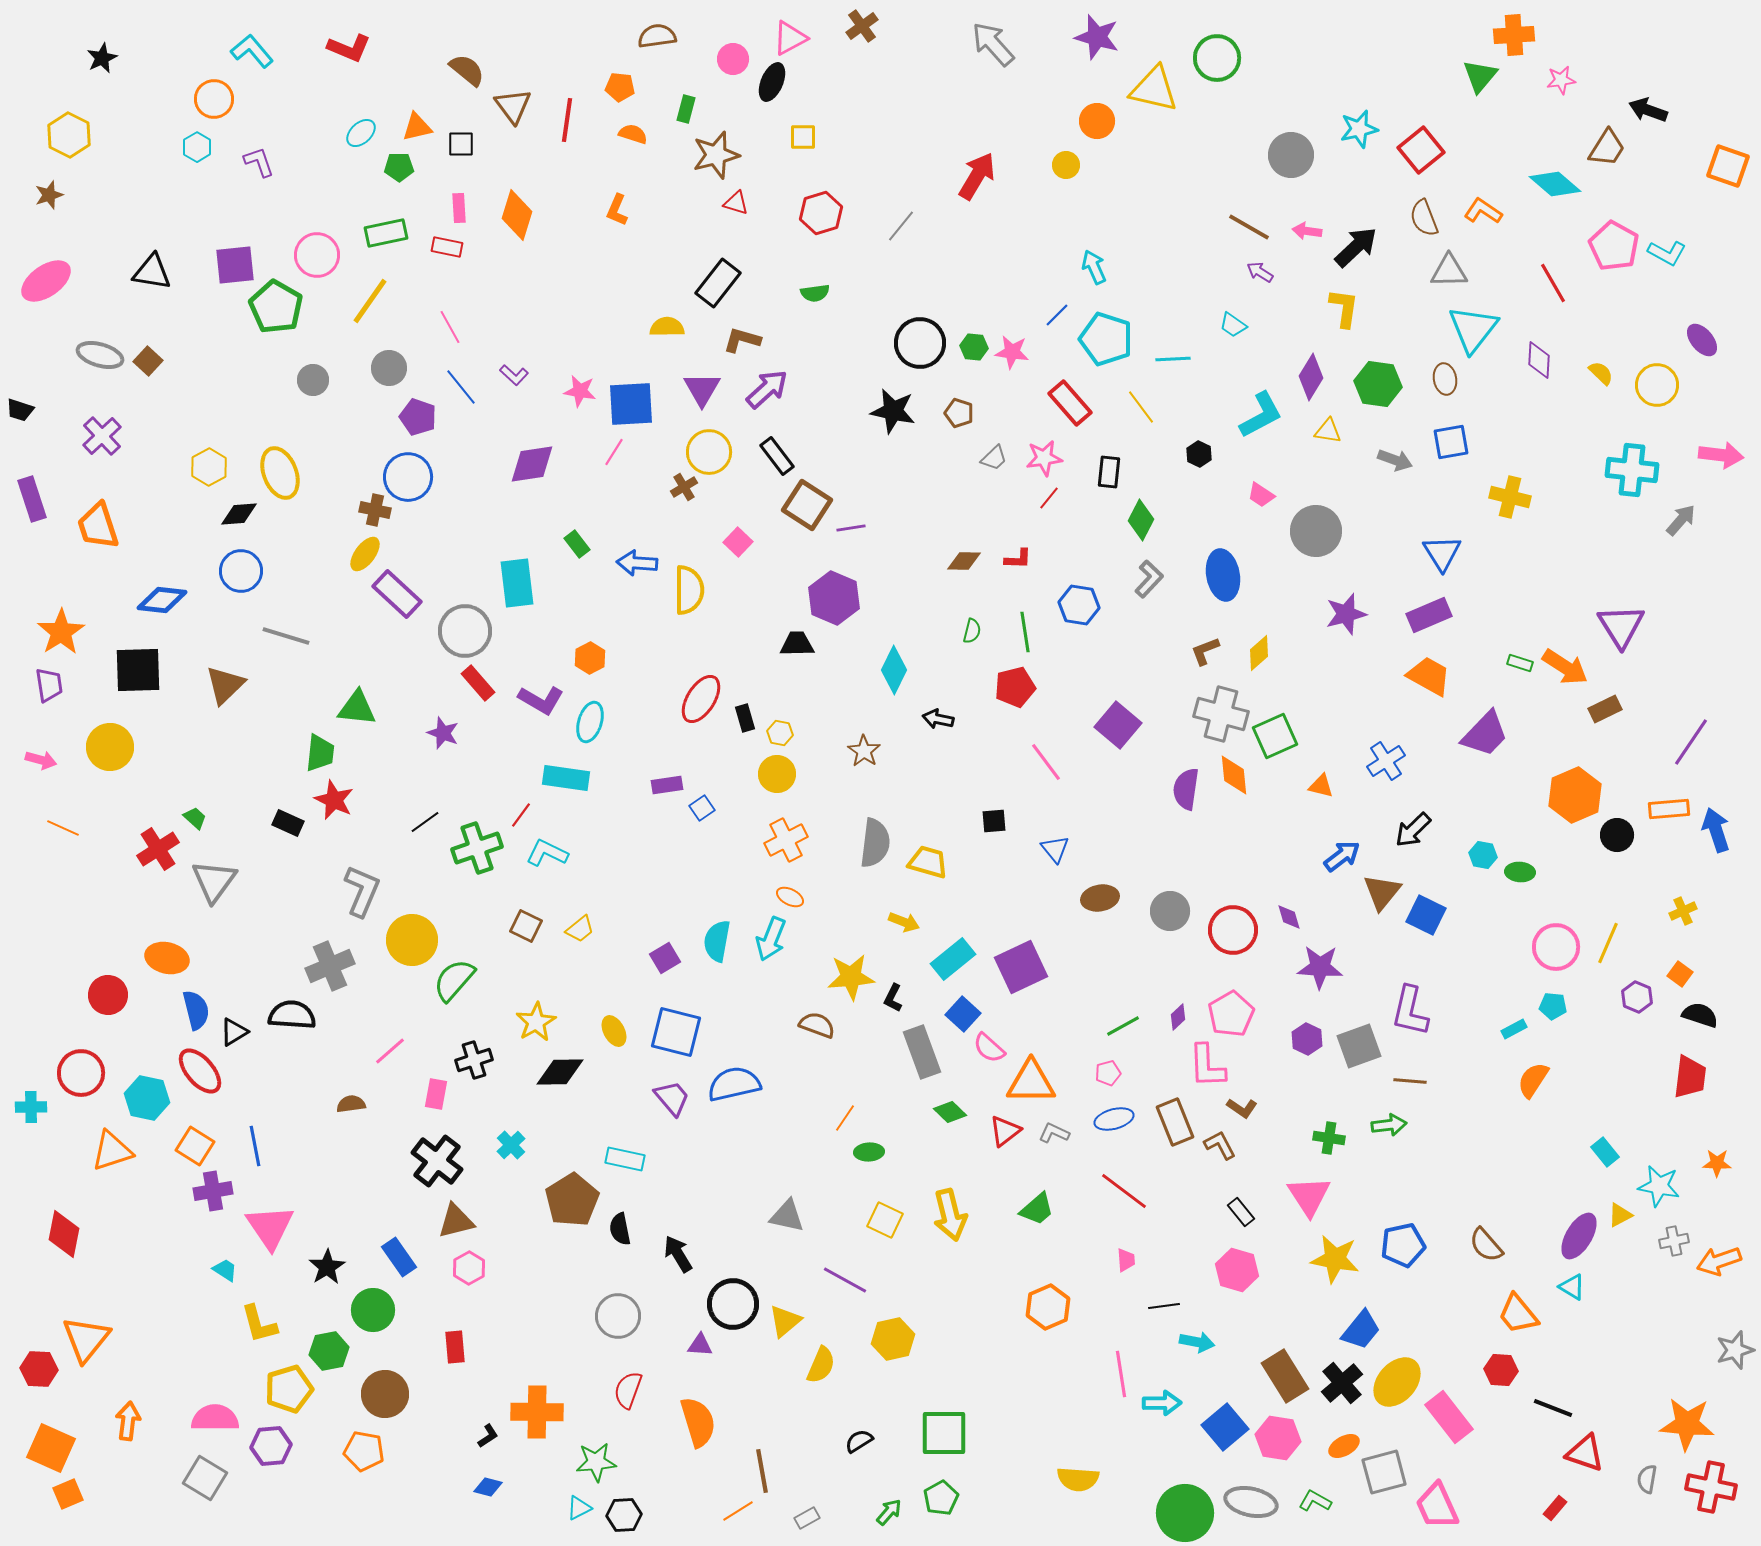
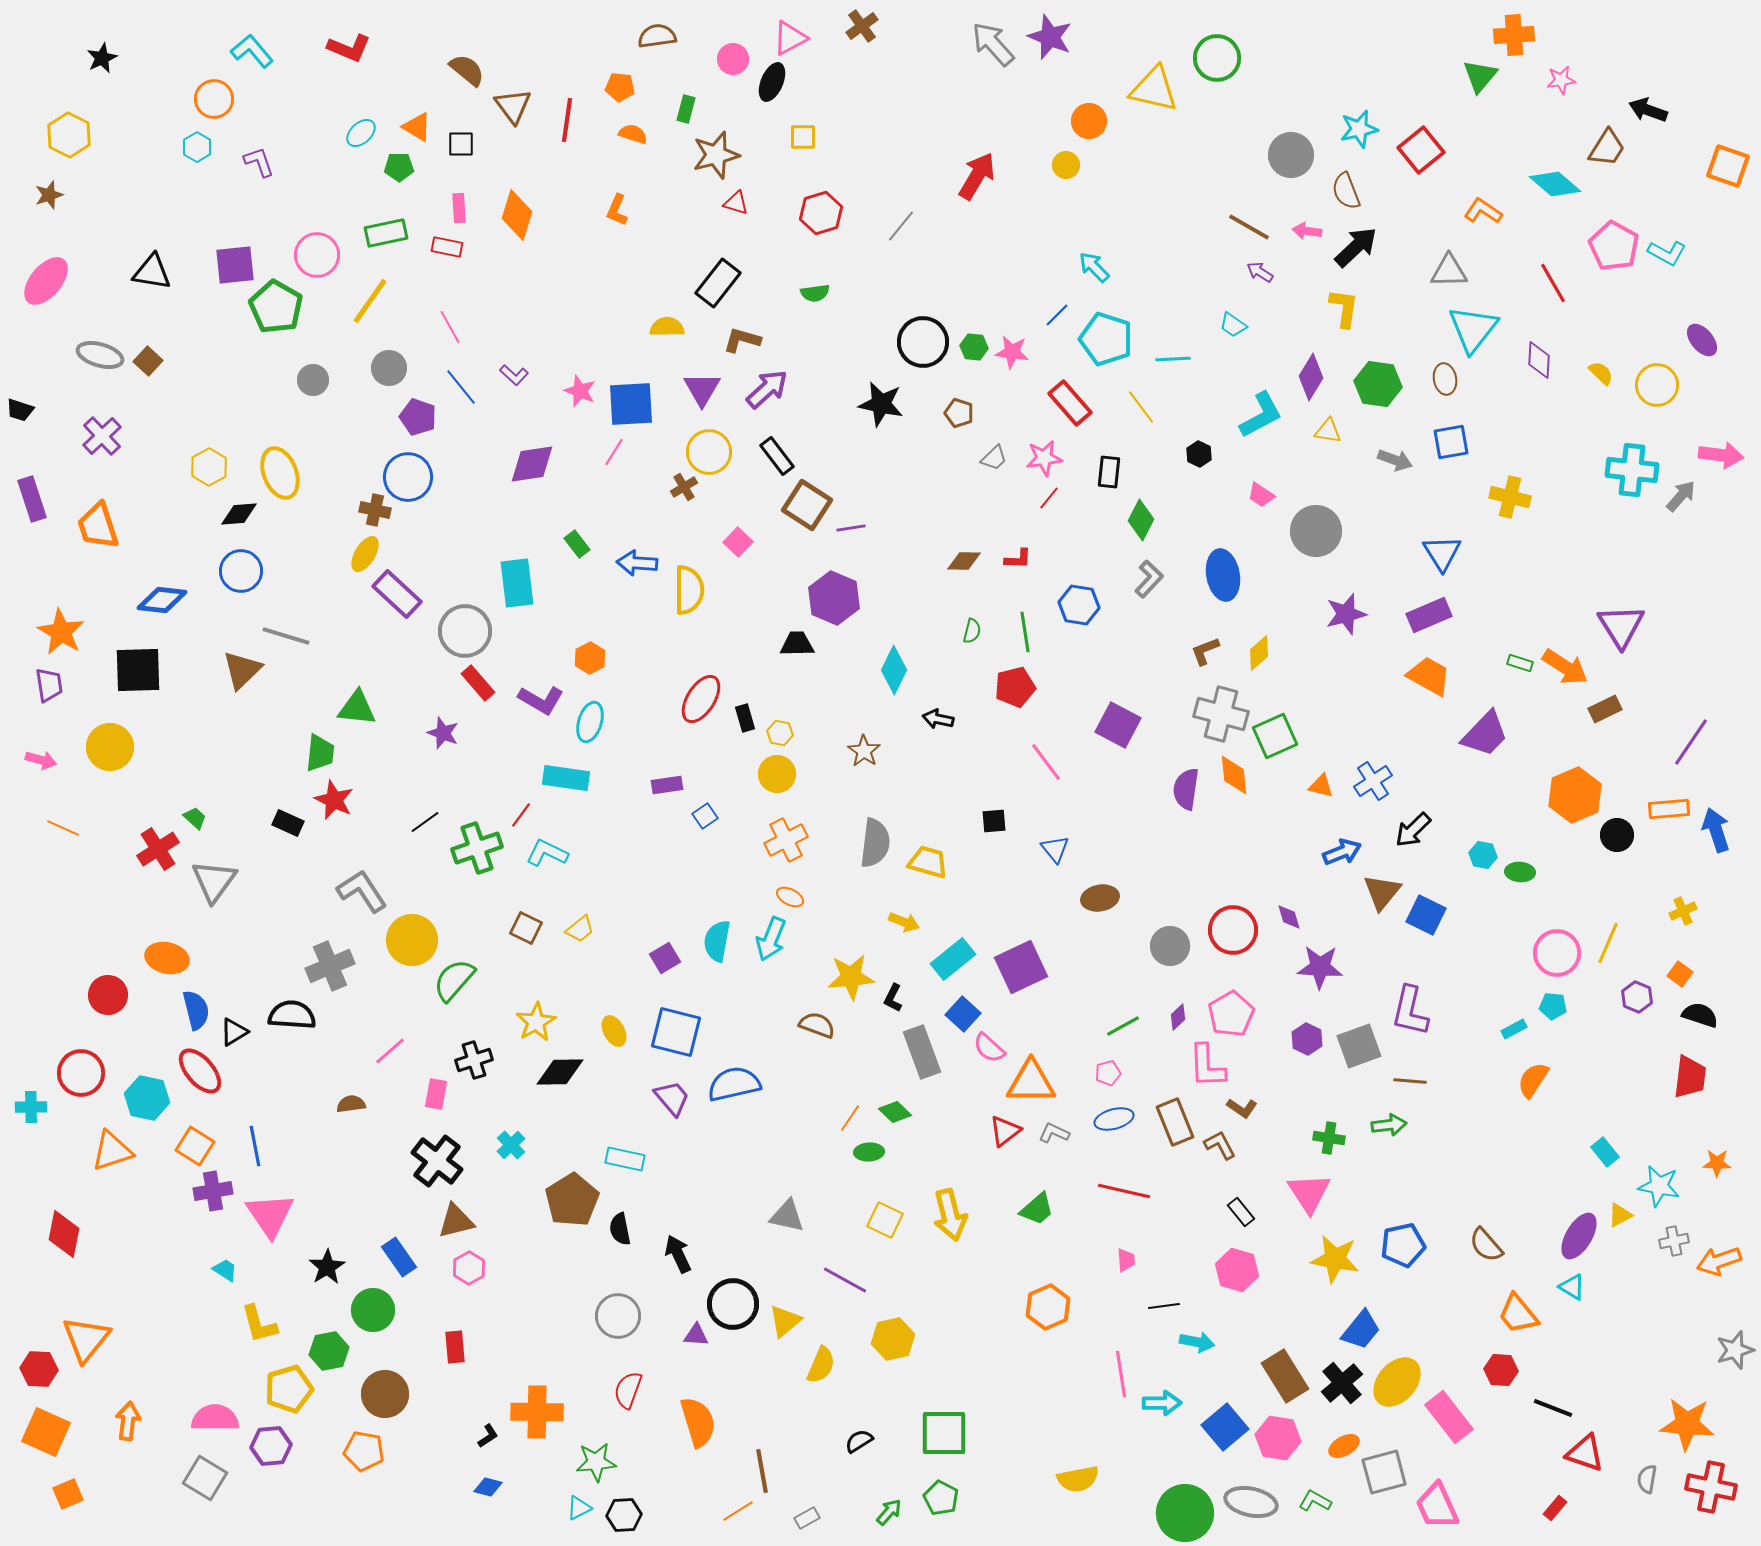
purple star at (1097, 37): moved 47 px left; rotated 6 degrees clockwise
orange circle at (1097, 121): moved 8 px left
orange triangle at (417, 127): rotated 44 degrees clockwise
brown semicircle at (1424, 218): moved 78 px left, 27 px up
cyan arrow at (1094, 267): rotated 20 degrees counterclockwise
pink ellipse at (46, 281): rotated 15 degrees counterclockwise
black circle at (920, 343): moved 3 px right, 1 px up
pink star at (580, 391): rotated 12 degrees clockwise
black star at (893, 411): moved 12 px left, 7 px up
gray arrow at (1681, 520): moved 24 px up
yellow ellipse at (365, 554): rotated 6 degrees counterclockwise
orange star at (61, 632): rotated 9 degrees counterclockwise
brown triangle at (225, 685): moved 17 px right, 15 px up
purple square at (1118, 725): rotated 12 degrees counterclockwise
blue cross at (1386, 761): moved 13 px left, 20 px down
blue square at (702, 808): moved 3 px right, 8 px down
blue arrow at (1342, 856): moved 4 px up; rotated 15 degrees clockwise
gray L-shape at (362, 891): rotated 56 degrees counterclockwise
gray circle at (1170, 911): moved 35 px down
brown square at (526, 926): moved 2 px down
pink circle at (1556, 947): moved 1 px right, 6 px down
green diamond at (950, 1112): moved 55 px left
orange line at (845, 1118): moved 5 px right
red line at (1124, 1191): rotated 24 degrees counterclockwise
pink triangle at (1309, 1196): moved 3 px up
pink triangle at (270, 1227): moved 12 px up
black arrow at (678, 1254): rotated 6 degrees clockwise
purple triangle at (700, 1345): moved 4 px left, 10 px up
orange square at (51, 1448): moved 5 px left, 16 px up
yellow semicircle at (1078, 1479): rotated 15 degrees counterclockwise
green pentagon at (941, 1498): rotated 16 degrees counterclockwise
